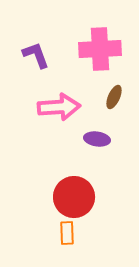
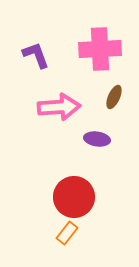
orange rectangle: rotated 40 degrees clockwise
